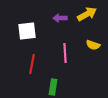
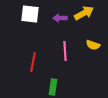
yellow arrow: moved 3 px left, 1 px up
white square: moved 3 px right, 17 px up; rotated 12 degrees clockwise
pink line: moved 2 px up
red line: moved 1 px right, 2 px up
